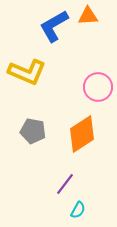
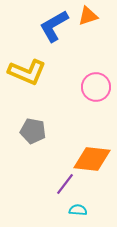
orange triangle: rotated 15 degrees counterclockwise
pink circle: moved 2 px left
orange diamond: moved 10 px right, 25 px down; rotated 39 degrees clockwise
cyan semicircle: rotated 114 degrees counterclockwise
